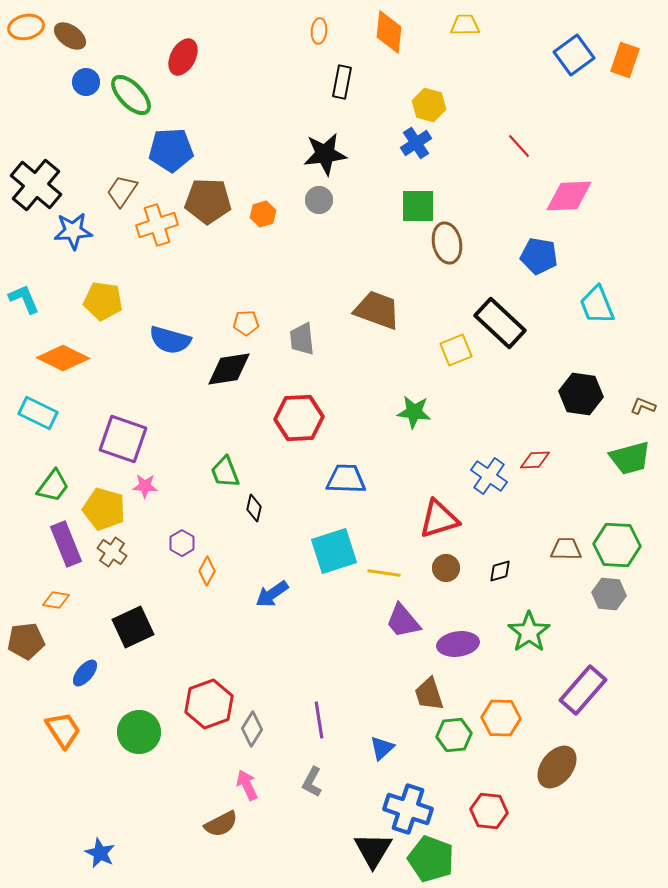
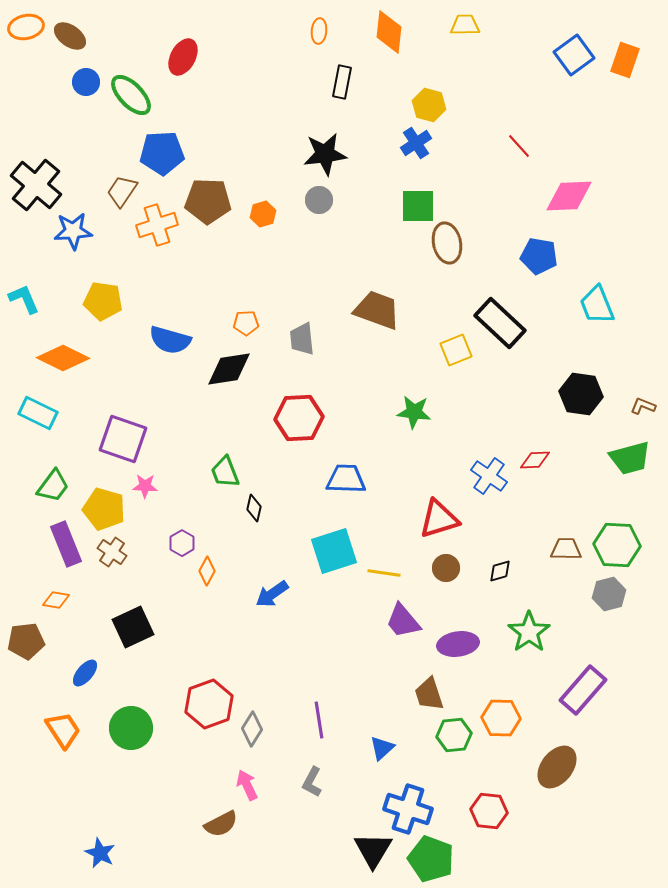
blue pentagon at (171, 150): moved 9 px left, 3 px down
gray hexagon at (609, 594): rotated 20 degrees counterclockwise
green circle at (139, 732): moved 8 px left, 4 px up
